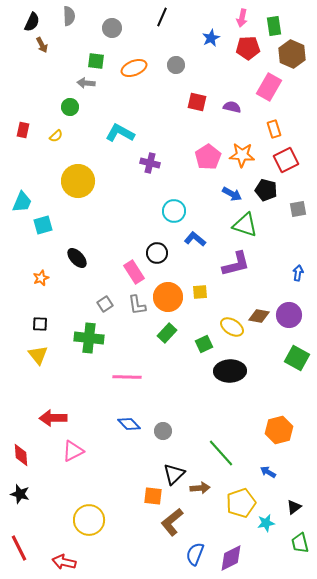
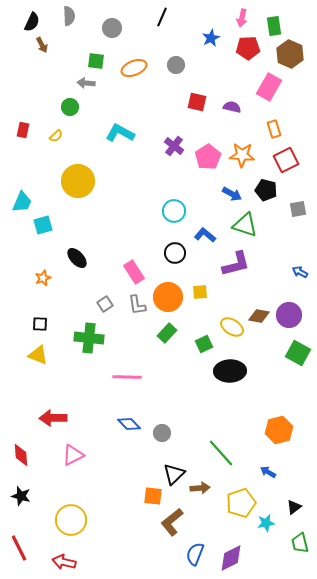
brown hexagon at (292, 54): moved 2 px left
purple cross at (150, 163): moved 24 px right, 17 px up; rotated 24 degrees clockwise
blue L-shape at (195, 239): moved 10 px right, 4 px up
black circle at (157, 253): moved 18 px right
blue arrow at (298, 273): moved 2 px right, 1 px up; rotated 70 degrees counterclockwise
orange star at (41, 278): moved 2 px right
yellow triangle at (38, 355): rotated 30 degrees counterclockwise
green square at (297, 358): moved 1 px right, 5 px up
gray circle at (163, 431): moved 1 px left, 2 px down
pink triangle at (73, 451): moved 4 px down
black star at (20, 494): moved 1 px right, 2 px down
yellow circle at (89, 520): moved 18 px left
